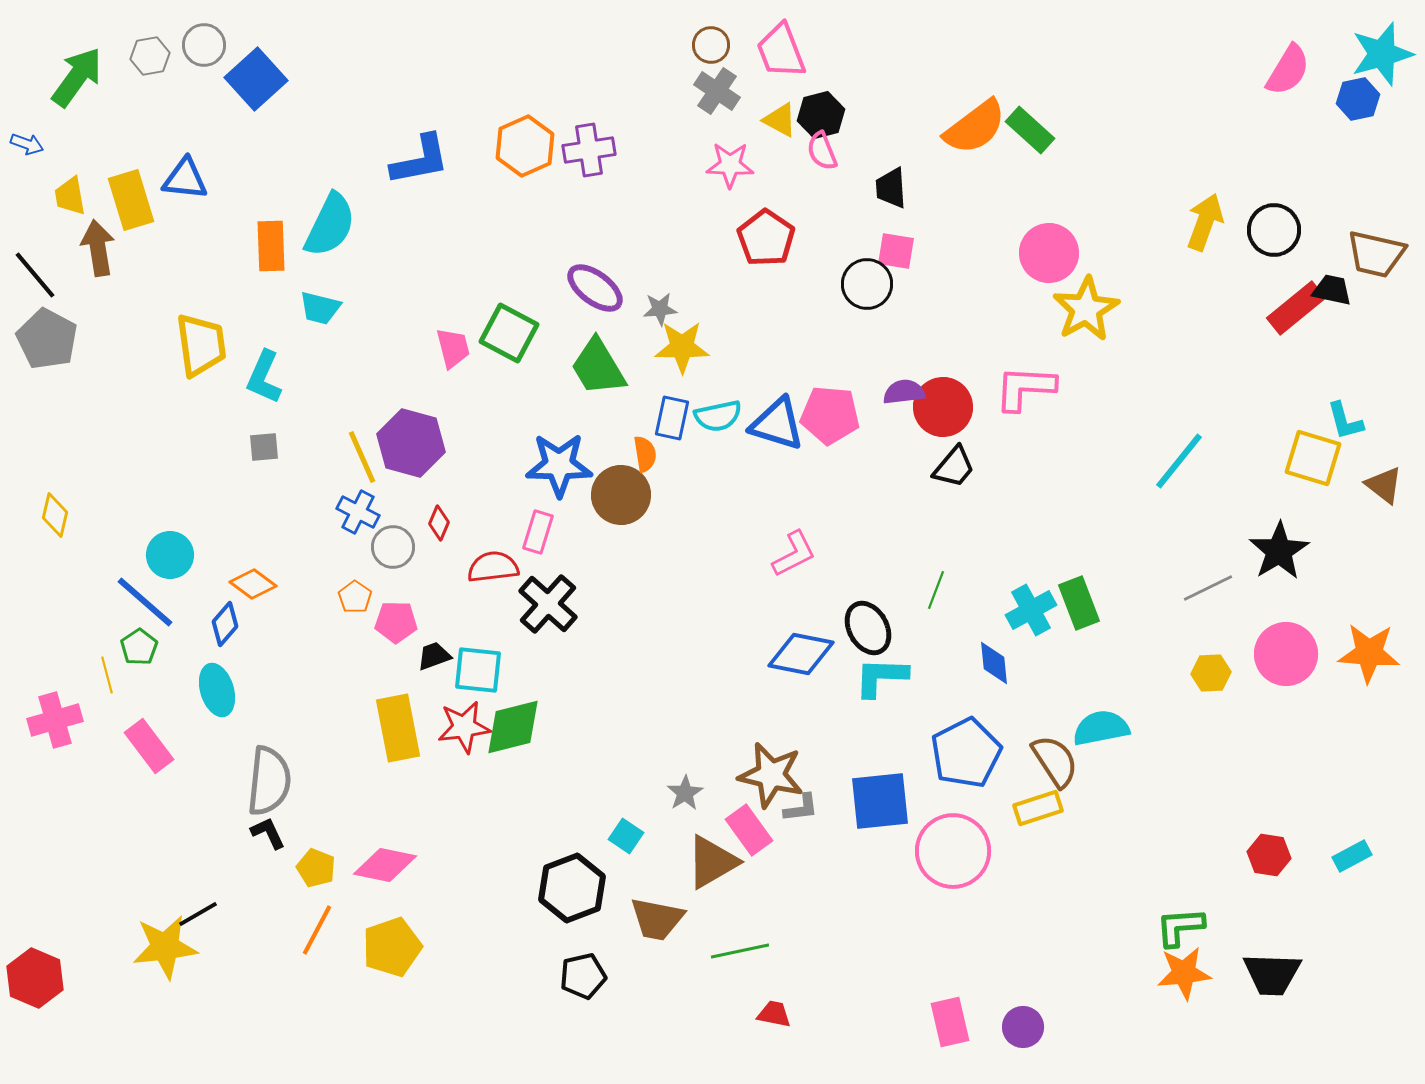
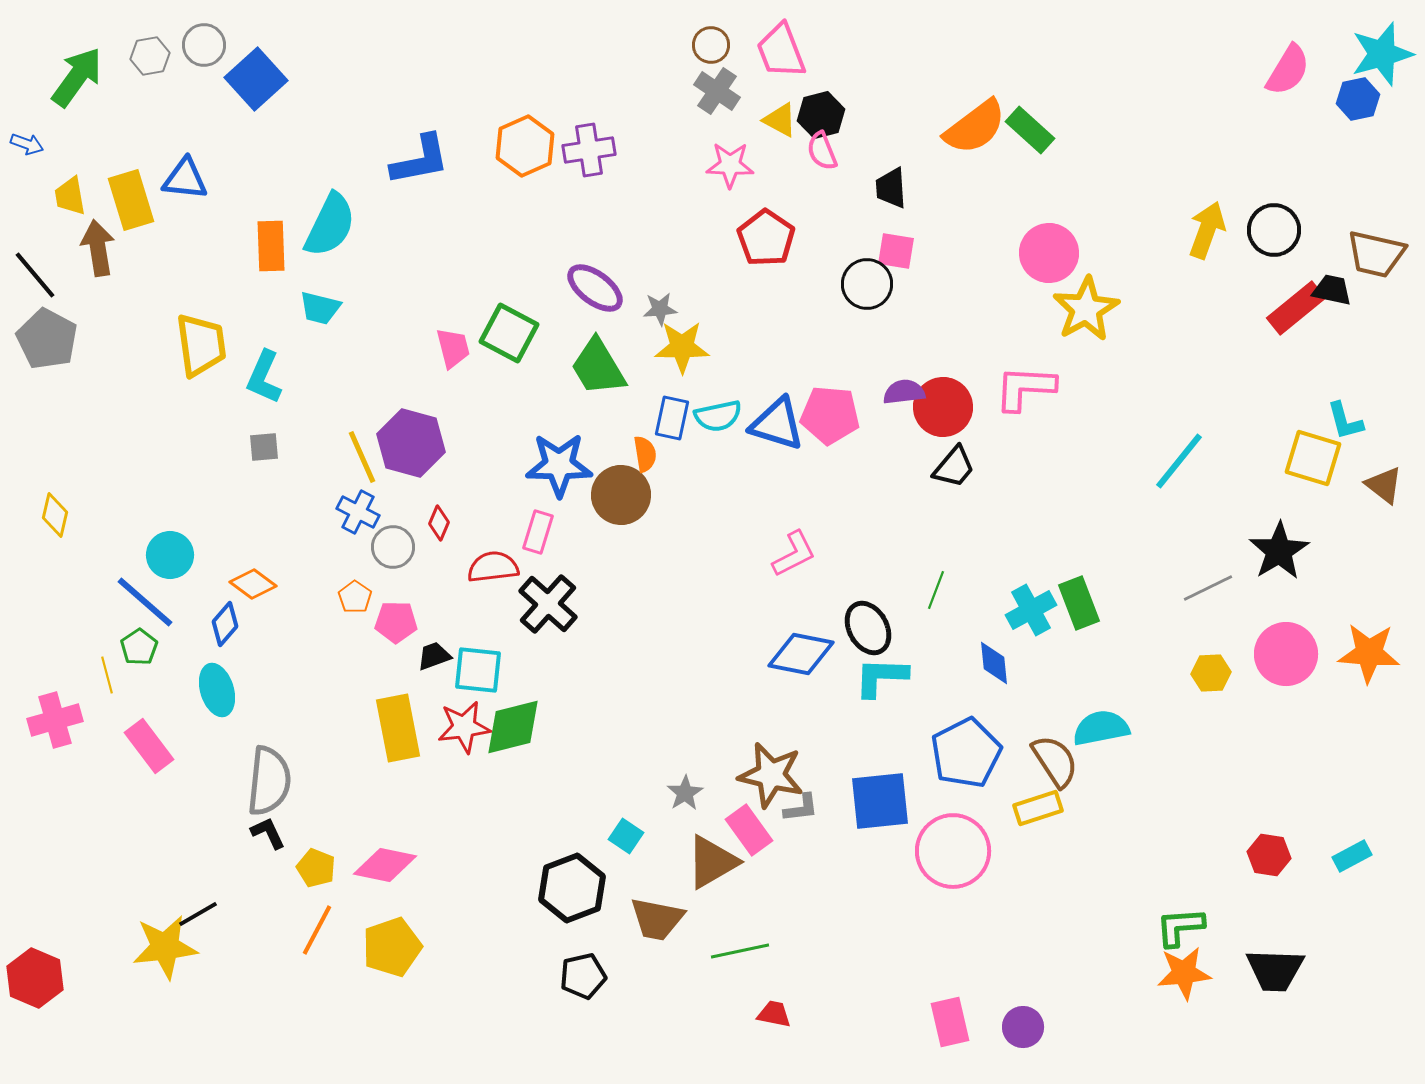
yellow arrow at (1205, 222): moved 2 px right, 8 px down
black trapezoid at (1272, 974): moved 3 px right, 4 px up
